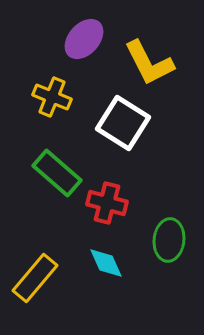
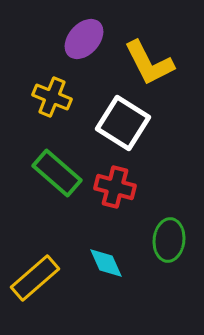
red cross: moved 8 px right, 16 px up
yellow rectangle: rotated 9 degrees clockwise
